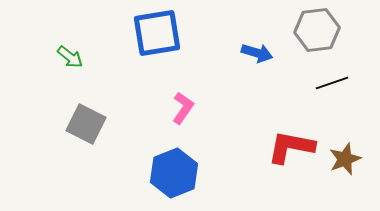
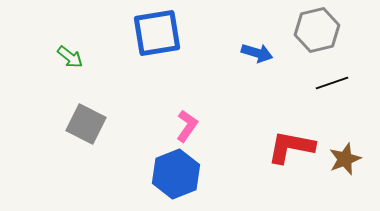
gray hexagon: rotated 6 degrees counterclockwise
pink L-shape: moved 4 px right, 18 px down
blue hexagon: moved 2 px right, 1 px down
